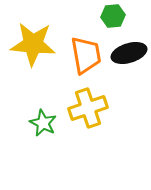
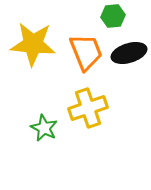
orange trapezoid: moved 3 px up; rotated 12 degrees counterclockwise
green star: moved 1 px right, 5 px down
